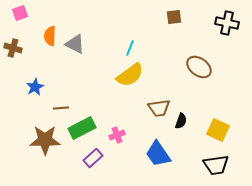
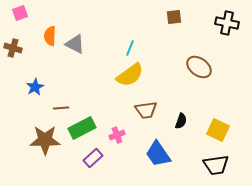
brown trapezoid: moved 13 px left, 2 px down
